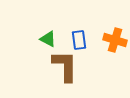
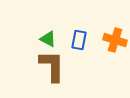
blue rectangle: rotated 18 degrees clockwise
brown L-shape: moved 13 px left
